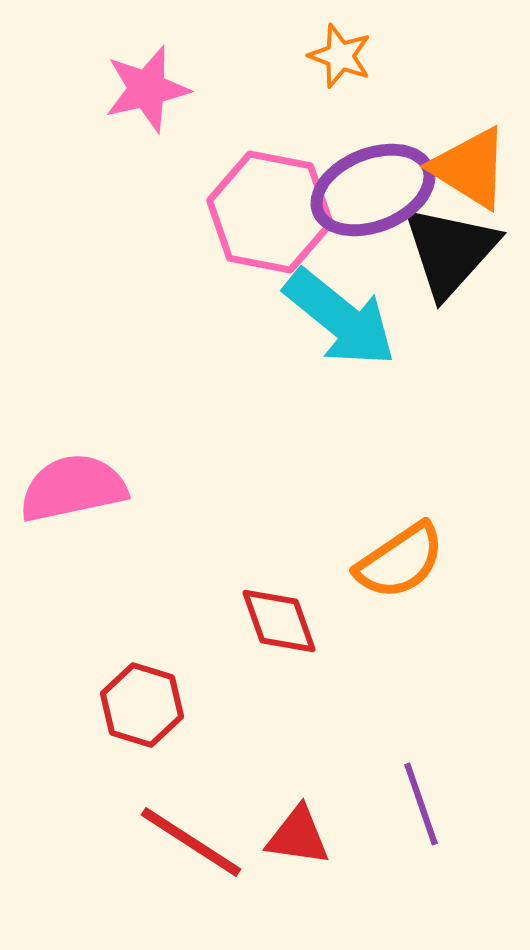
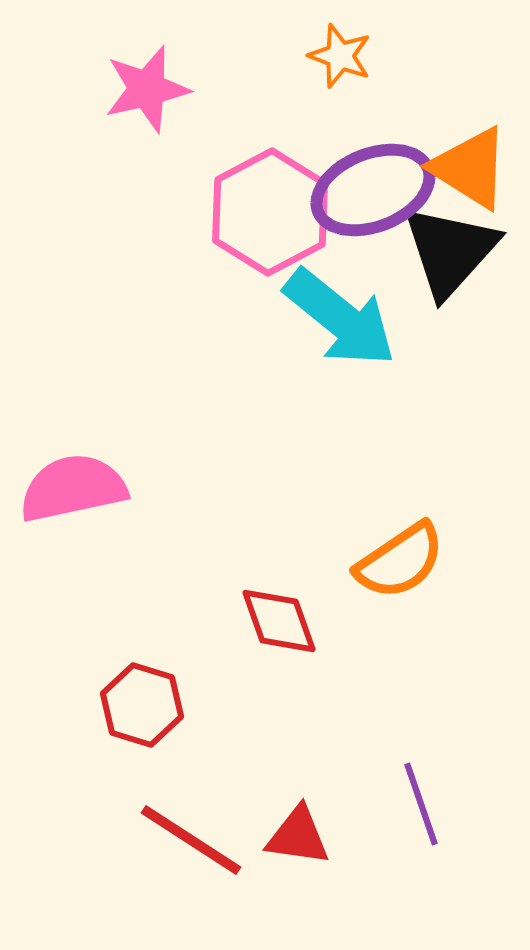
pink hexagon: rotated 21 degrees clockwise
red line: moved 2 px up
